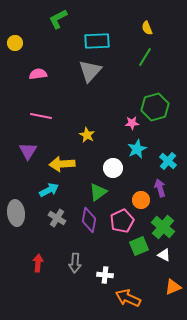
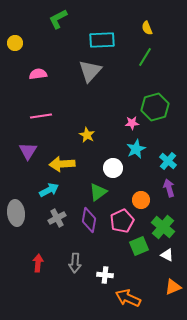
cyan rectangle: moved 5 px right, 1 px up
pink line: rotated 20 degrees counterclockwise
cyan star: moved 1 px left
purple arrow: moved 9 px right
gray cross: rotated 30 degrees clockwise
white triangle: moved 3 px right
